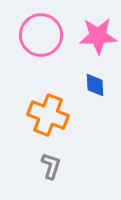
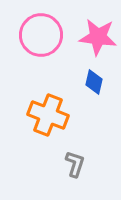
pink star: moved 1 px down; rotated 9 degrees clockwise
blue diamond: moved 1 px left, 3 px up; rotated 15 degrees clockwise
gray L-shape: moved 24 px right, 2 px up
